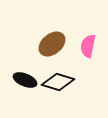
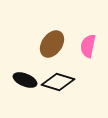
brown ellipse: rotated 16 degrees counterclockwise
